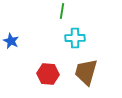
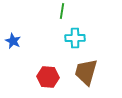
blue star: moved 2 px right
red hexagon: moved 3 px down
